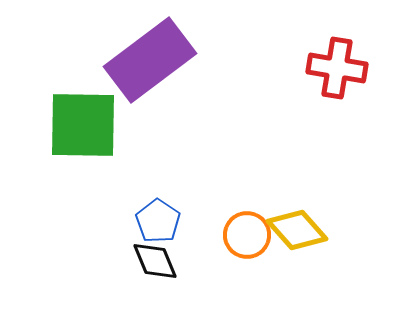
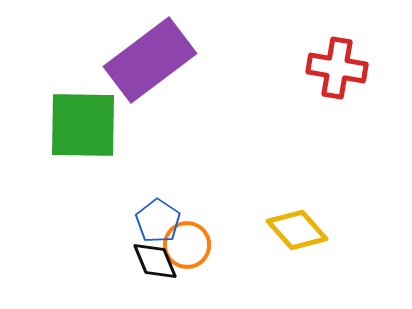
orange circle: moved 60 px left, 10 px down
